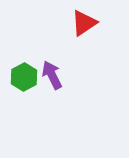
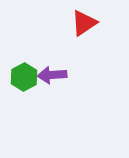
purple arrow: rotated 68 degrees counterclockwise
